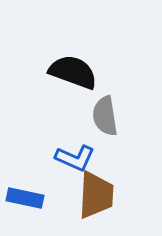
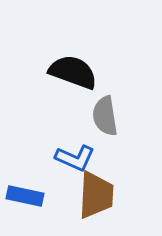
blue rectangle: moved 2 px up
